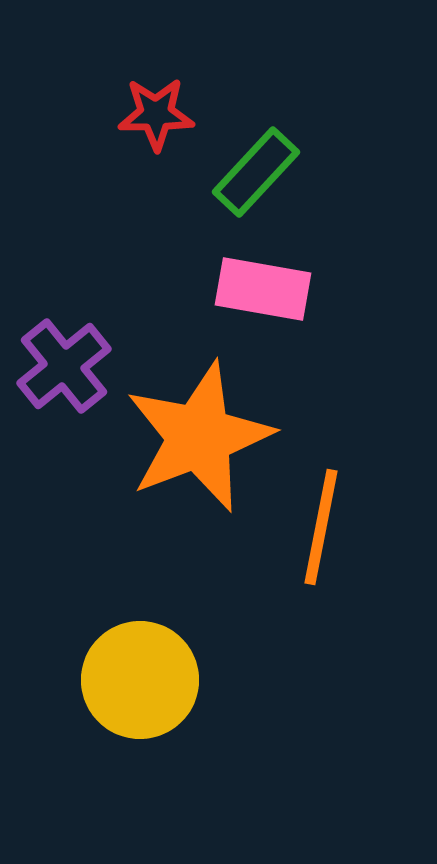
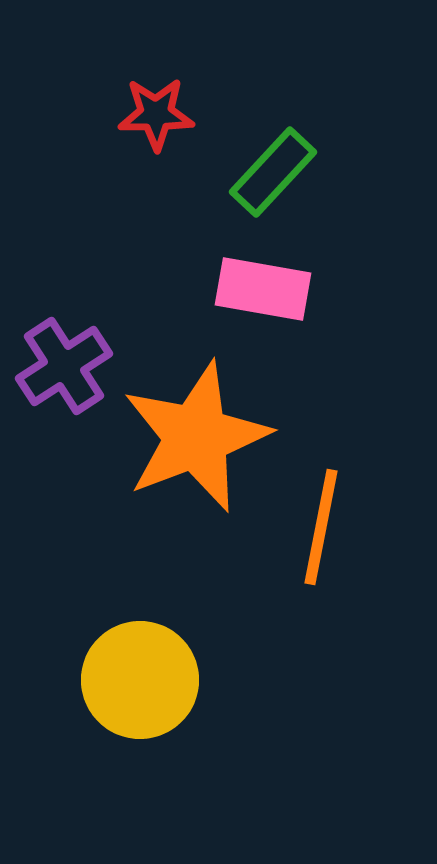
green rectangle: moved 17 px right
purple cross: rotated 6 degrees clockwise
orange star: moved 3 px left
